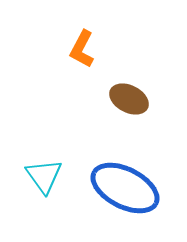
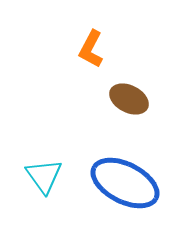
orange L-shape: moved 9 px right
blue ellipse: moved 5 px up
